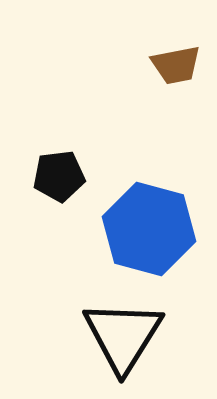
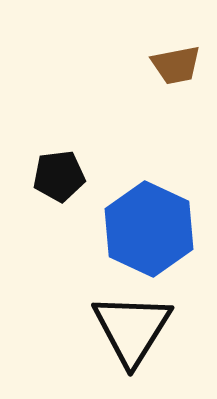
blue hexagon: rotated 10 degrees clockwise
black triangle: moved 9 px right, 7 px up
